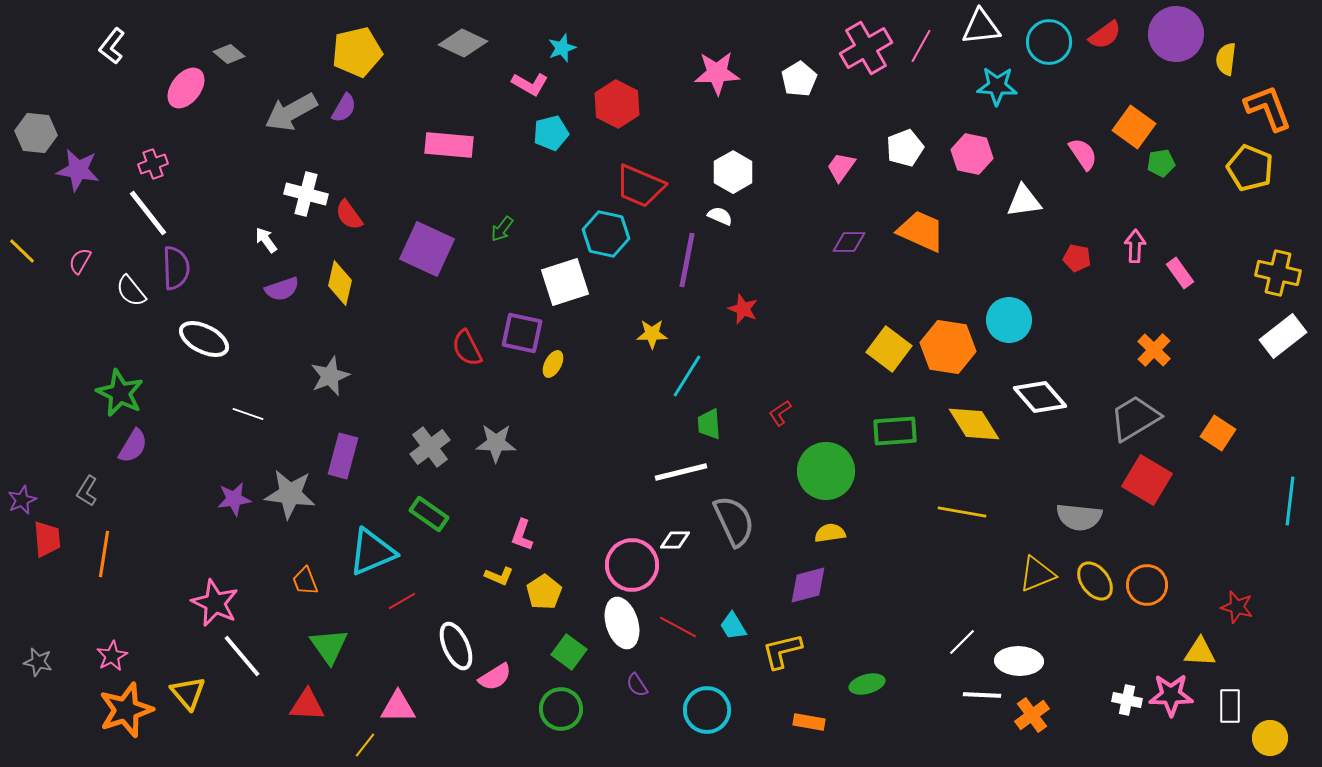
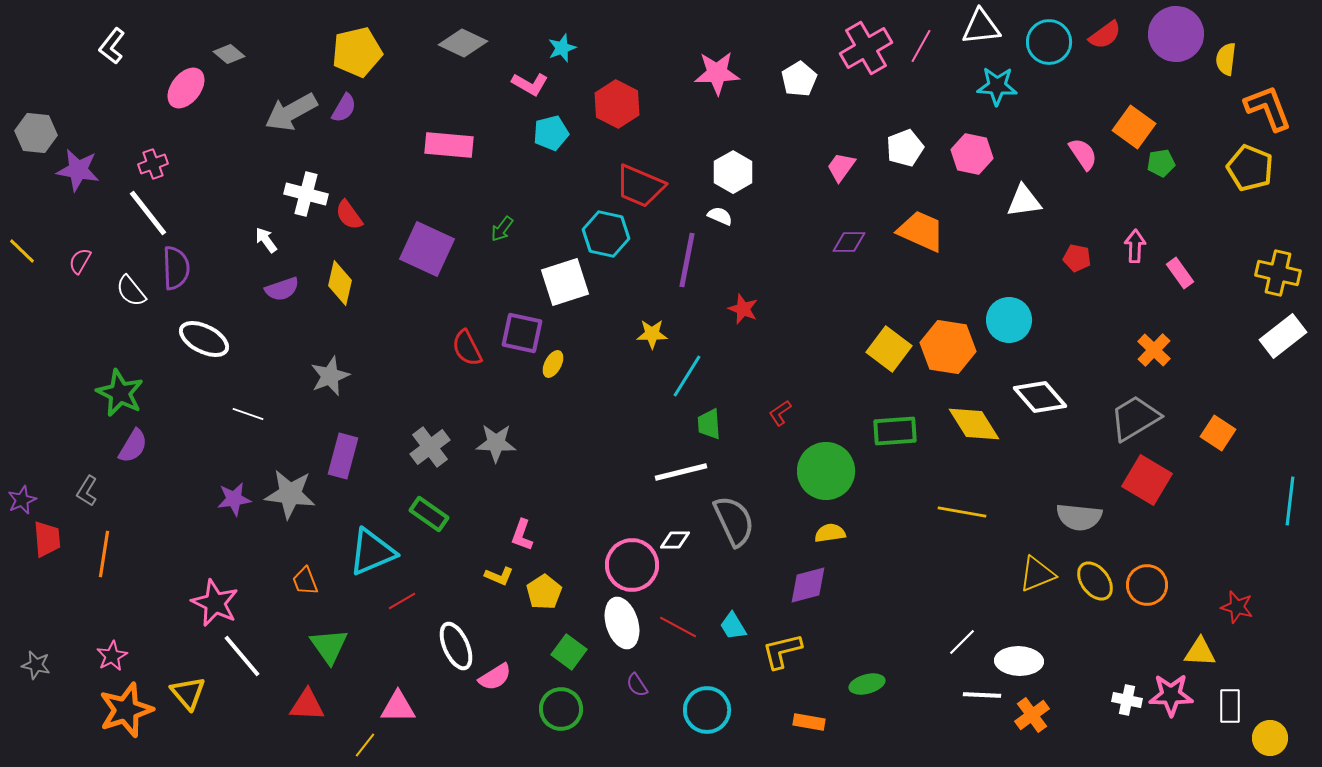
gray star at (38, 662): moved 2 px left, 3 px down
